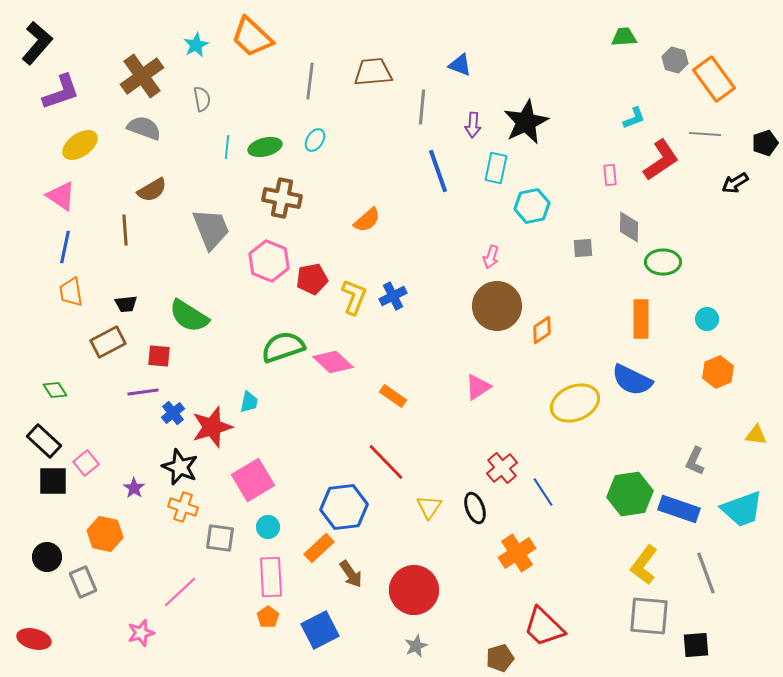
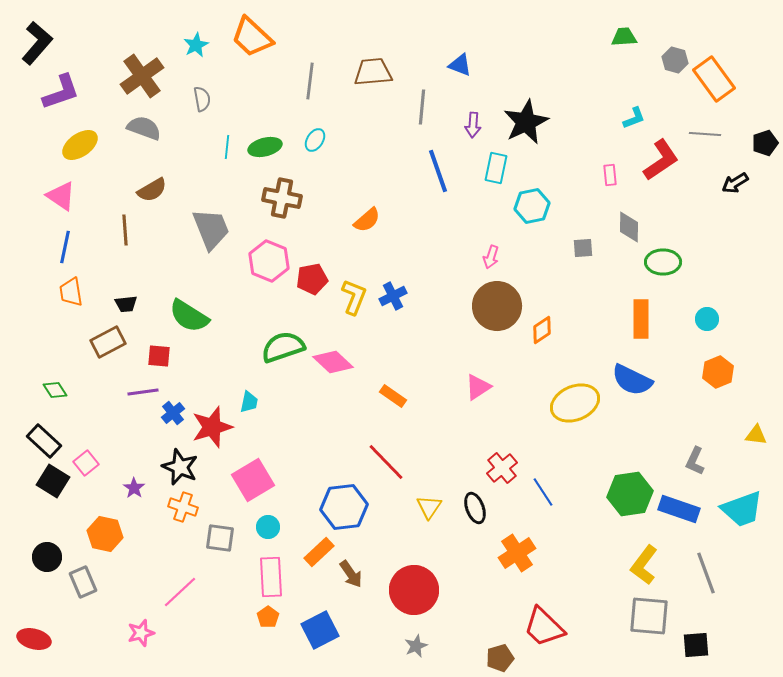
black square at (53, 481): rotated 32 degrees clockwise
orange rectangle at (319, 548): moved 4 px down
